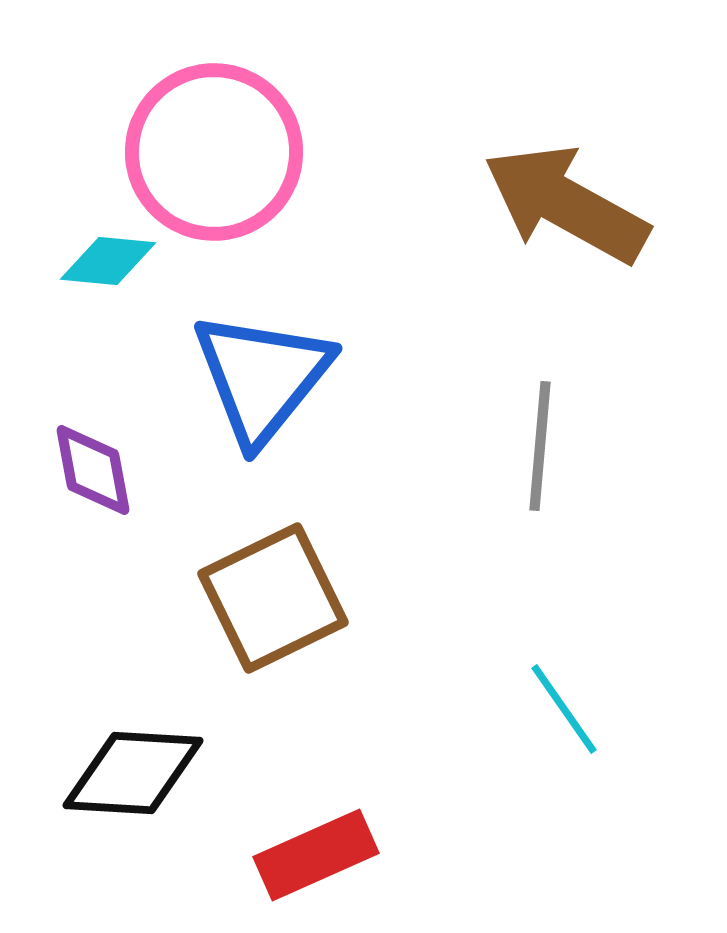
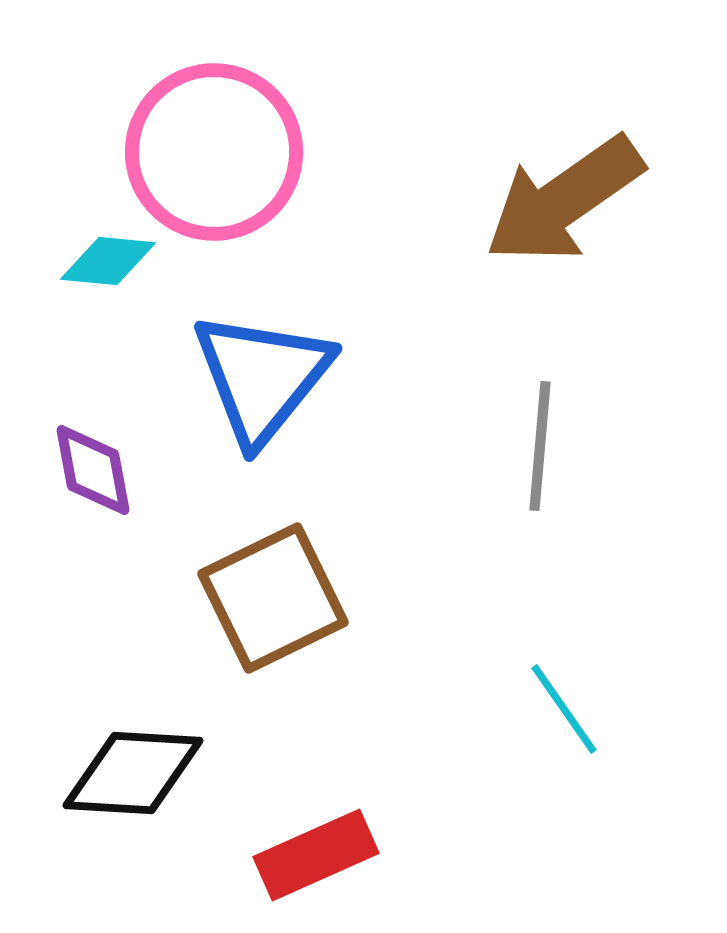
brown arrow: moved 2 px left, 4 px up; rotated 64 degrees counterclockwise
